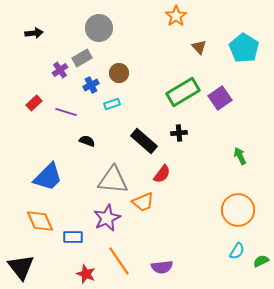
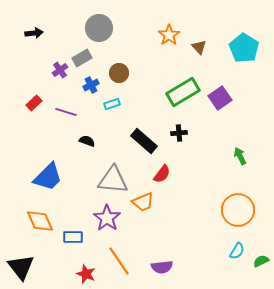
orange star: moved 7 px left, 19 px down
purple star: rotated 12 degrees counterclockwise
